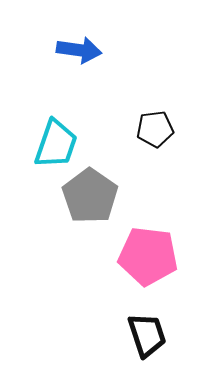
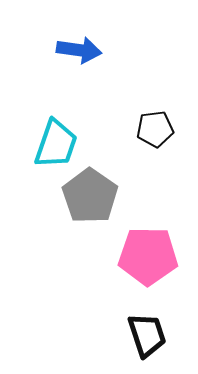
pink pentagon: rotated 6 degrees counterclockwise
